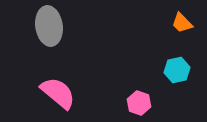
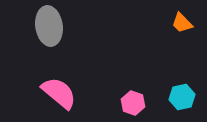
cyan hexagon: moved 5 px right, 27 px down
pink semicircle: moved 1 px right
pink hexagon: moved 6 px left
